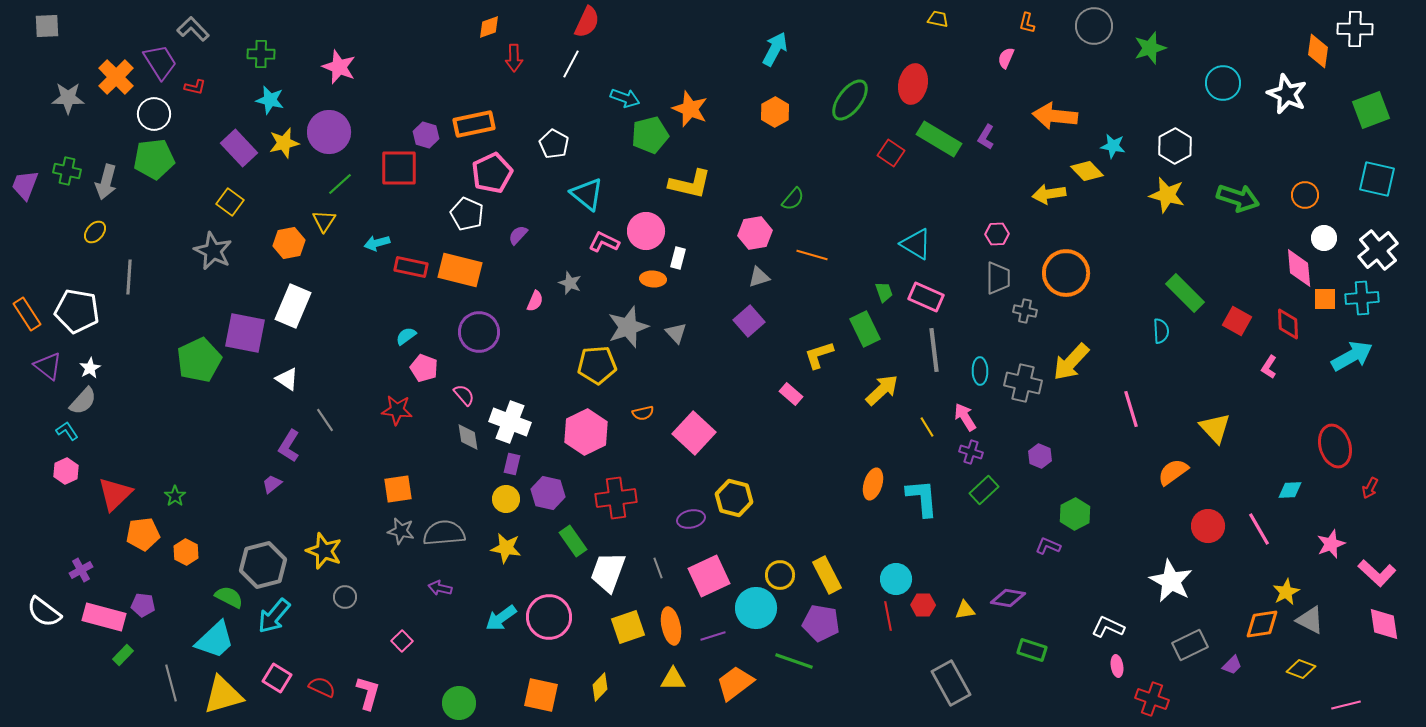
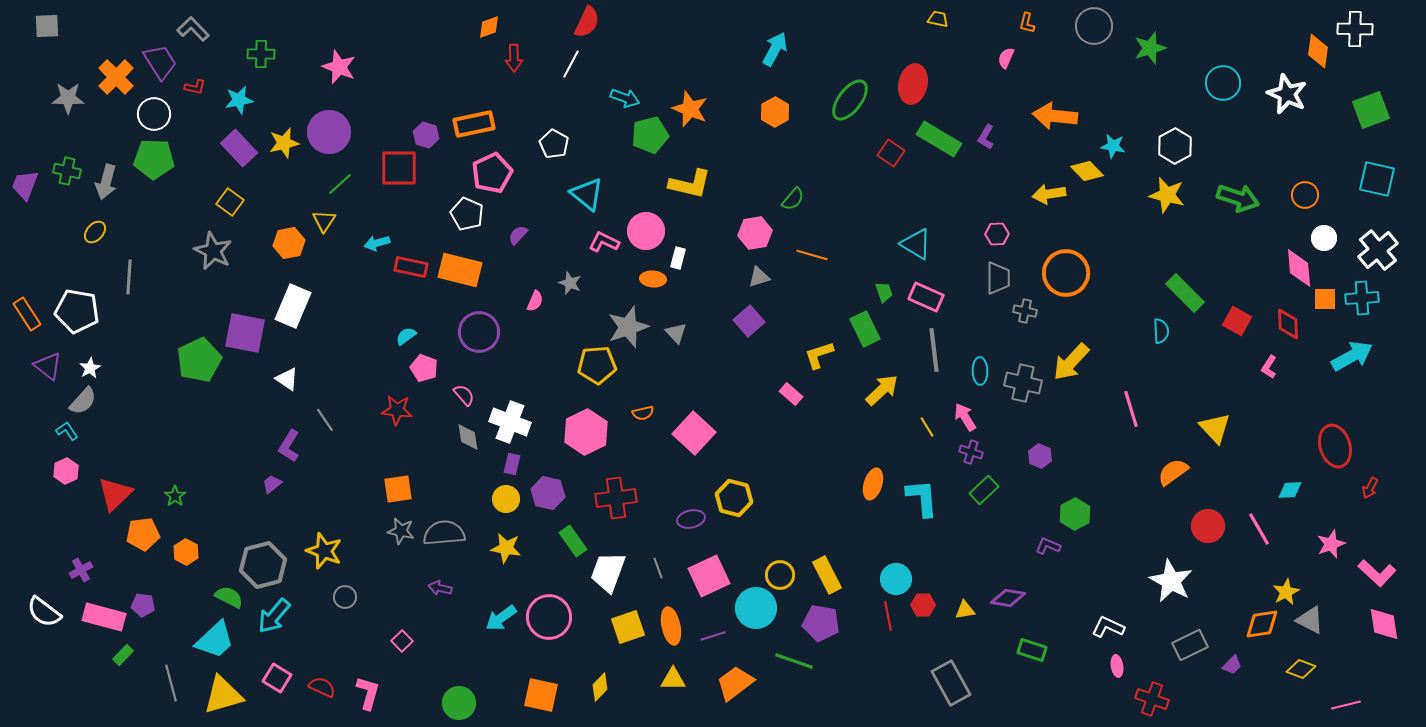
cyan star at (270, 100): moved 31 px left; rotated 24 degrees counterclockwise
green pentagon at (154, 159): rotated 9 degrees clockwise
